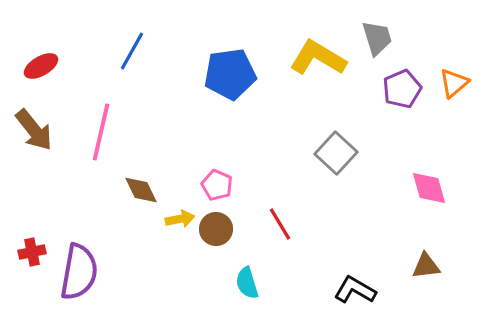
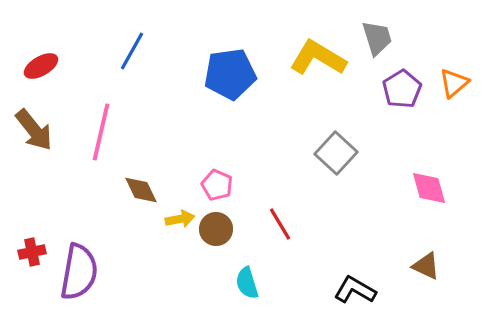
purple pentagon: rotated 9 degrees counterclockwise
brown triangle: rotated 32 degrees clockwise
